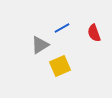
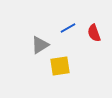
blue line: moved 6 px right
yellow square: rotated 15 degrees clockwise
